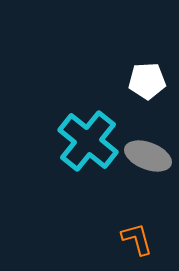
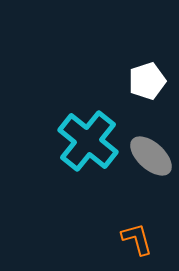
white pentagon: rotated 15 degrees counterclockwise
gray ellipse: moved 3 px right; rotated 21 degrees clockwise
